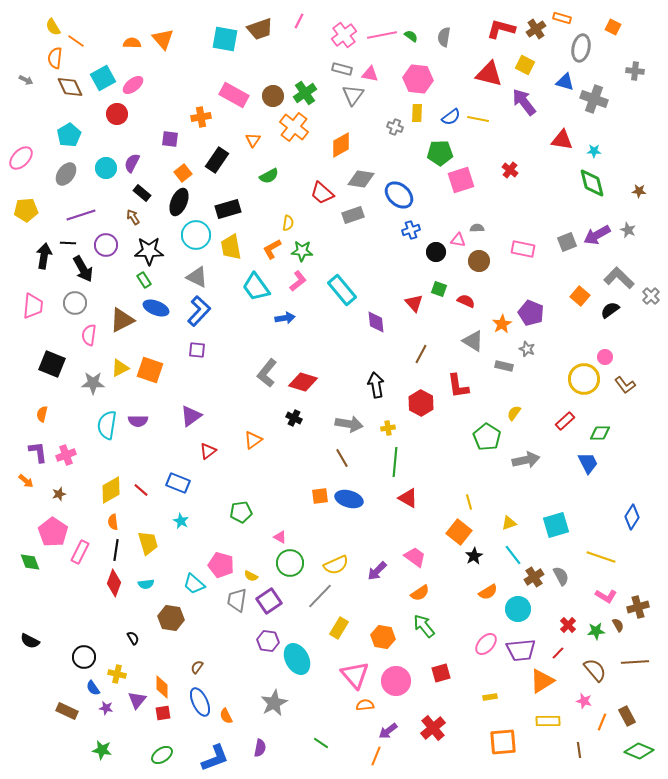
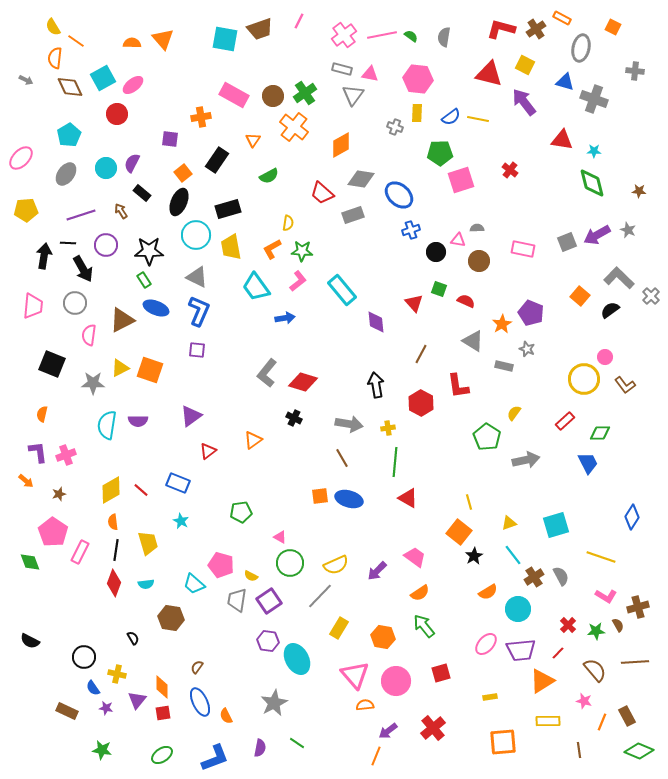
orange rectangle at (562, 18): rotated 12 degrees clockwise
brown arrow at (133, 217): moved 12 px left, 6 px up
blue L-shape at (199, 311): rotated 20 degrees counterclockwise
green line at (321, 743): moved 24 px left
